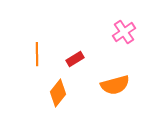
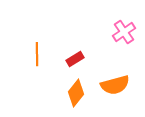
orange diamond: moved 18 px right
